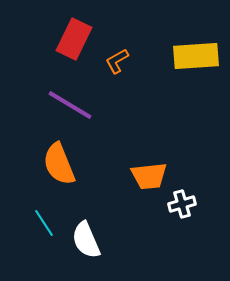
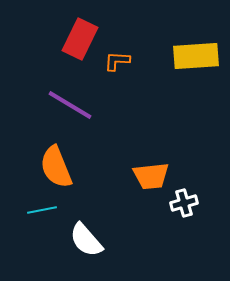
red rectangle: moved 6 px right
orange L-shape: rotated 32 degrees clockwise
orange semicircle: moved 3 px left, 3 px down
orange trapezoid: moved 2 px right
white cross: moved 2 px right, 1 px up
cyan line: moved 2 px left, 13 px up; rotated 68 degrees counterclockwise
white semicircle: rotated 18 degrees counterclockwise
